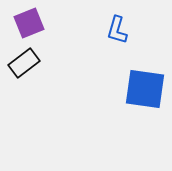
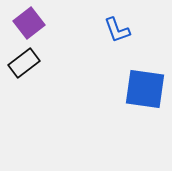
purple square: rotated 16 degrees counterclockwise
blue L-shape: rotated 36 degrees counterclockwise
